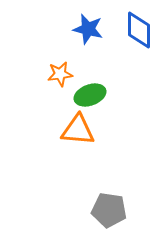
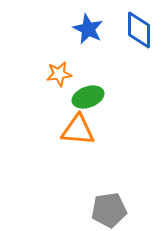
blue star: rotated 12 degrees clockwise
orange star: moved 1 px left
green ellipse: moved 2 px left, 2 px down
gray pentagon: rotated 16 degrees counterclockwise
